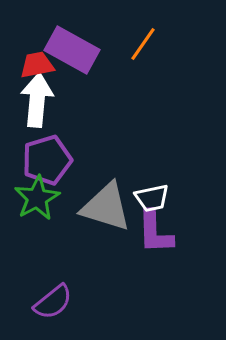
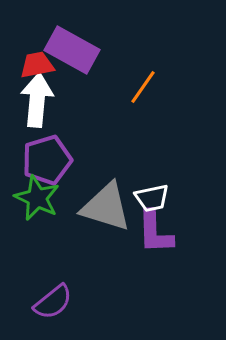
orange line: moved 43 px down
green star: rotated 18 degrees counterclockwise
